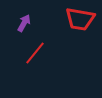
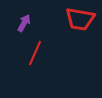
red line: rotated 15 degrees counterclockwise
